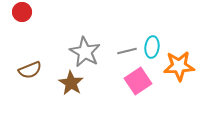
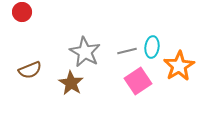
orange star: rotated 28 degrees counterclockwise
